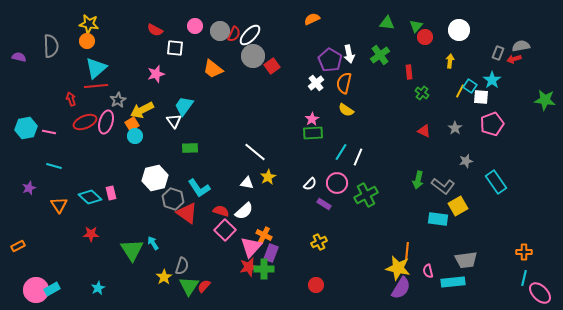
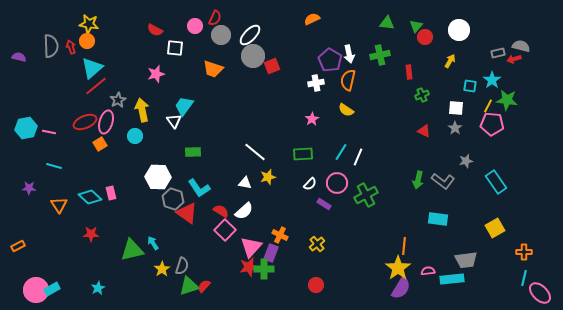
gray circle at (220, 31): moved 1 px right, 4 px down
red semicircle at (234, 34): moved 19 px left, 16 px up
gray semicircle at (521, 46): rotated 24 degrees clockwise
gray rectangle at (498, 53): rotated 56 degrees clockwise
green cross at (380, 55): rotated 24 degrees clockwise
yellow arrow at (450, 61): rotated 24 degrees clockwise
red square at (272, 66): rotated 14 degrees clockwise
cyan triangle at (96, 68): moved 4 px left
orange trapezoid at (213, 69): rotated 20 degrees counterclockwise
white cross at (316, 83): rotated 28 degrees clockwise
orange semicircle at (344, 83): moved 4 px right, 3 px up
red line at (96, 86): rotated 35 degrees counterclockwise
cyan square at (470, 86): rotated 24 degrees counterclockwise
yellow line at (460, 91): moved 28 px right, 15 px down
green cross at (422, 93): moved 2 px down; rotated 32 degrees clockwise
white square at (481, 97): moved 25 px left, 11 px down
red arrow at (71, 99): moved 52 px up
green star at (545, 100): moved 38 px left
yellow arrow at (142, 110): rotated 105 degrees clockwise
orange square at (132, 124): moved 32 px left, 20 px down
pink pentagon at (492, 124): rotated 25 degrees clockwise
green rectangle at (313, 133): moved 10 px left, 21 px down
green rectangle at (190, 148): moved 3 px right, 4 px down
yellow star at (268, 177): rotated 14 degrees clockwise
white hexagon at (155, 178): moved 3 px right, 1 px up; rotated 15 degrees clockwise
white triangle at (247, 183): moved 2 px left
gray L-shape at (443, 186): moved 5 px up
purple star at (29, 188): rotated 24 degrees clockwise
yellow square at (458, 206): moved 37 px right, 22 px down
red semicircle at (221, 211): rotated 14 degrees clockwise
orange cross at (264, 235): moved 16 px right
yellow cross at (319, 242): moved 2 px left, 2 px down; rotated 14 degrees counterclockwise
green triangle at (132, 250): rotated 50 degrees clockwise
orange line at (407, 251): moved 3 px left, 5 px up
yellow star at (398, 268): rotated 25 degrees clockwise
pink semicircle at (428, 271): rotated 96 degrees clockwise
yellow star at (164, 277): moved 2 px left, 8 px up
cyan rectangle at (453, 282): moved 1 px left, 3 px up
green triangle at (189, 286): rotated 40 degrees clockwise
